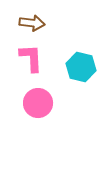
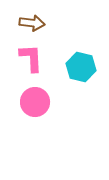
pink circle: moved 3 px left, 1 px up
